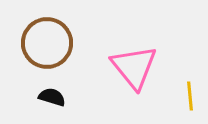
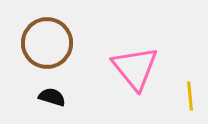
pink triangle: moved 1 px right, 1 px down
